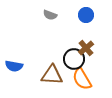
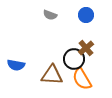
blue semicircle: moved 2 px right, 1 px up
